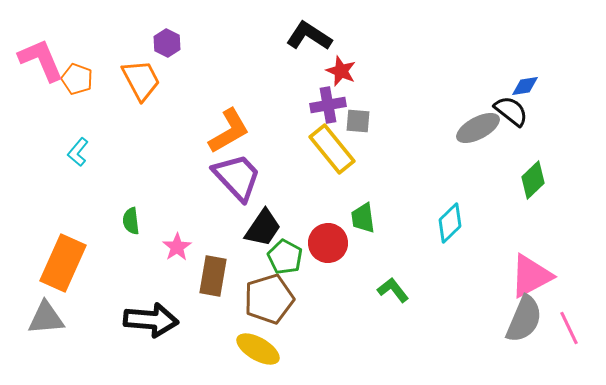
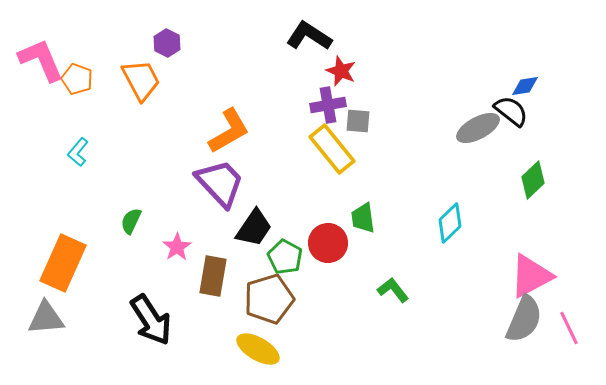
purple trapezoid: moved 17 px left, 6 px down
green semicircle: rotated 32 degrees clockwise
black trapezoid: moved 9 px left
black arrow: rotated 52 degrees clockwise
